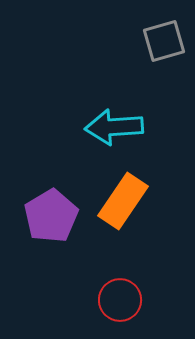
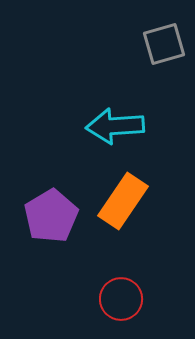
gray square: moved 3 px down
cyan arrow: moved 1 px right, 1 px up
red circle: moved 1 px right, 1 px up
